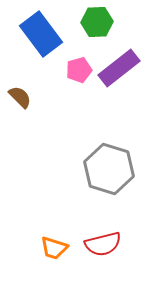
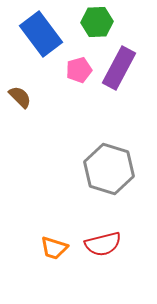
purple rectangle: rotated 24 degrees counterclockwise
